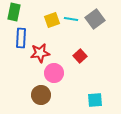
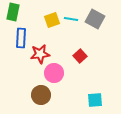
green rectangle: moved 1 px left
gray square: rotated 24 degrees counterclockwise
red star: moved 1 px down
